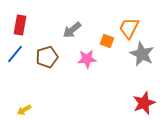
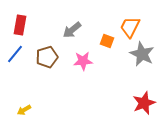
orange trapezoid: moved 1 px right, 1 px up
pink star: moved 4 px left, 2 px down
